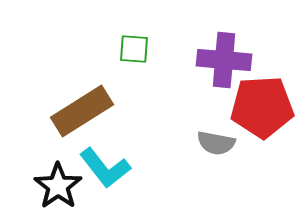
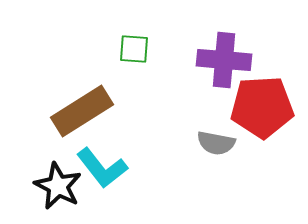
cyan L-shape: moved 3 px left
black star: rotated 9 degrees counterclockwise
